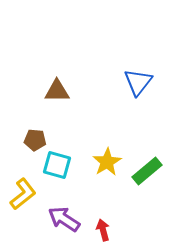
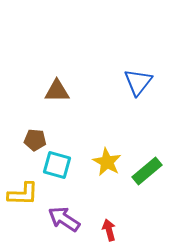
yellow star: rotated 12 degrees counterclockwise
yellow L-shape: rotated 40 degrees clockwise
red arrow: moved 6 px right
